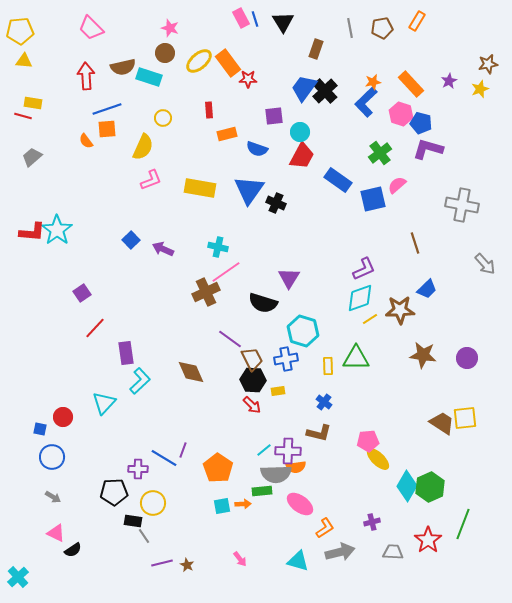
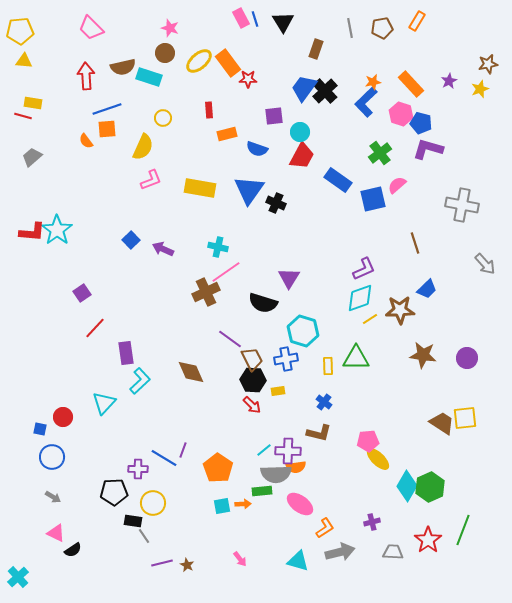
green line at (463, 524): moved 6 px down
